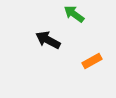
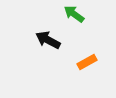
orange rectangle: moved 5 px left, 1 px down
